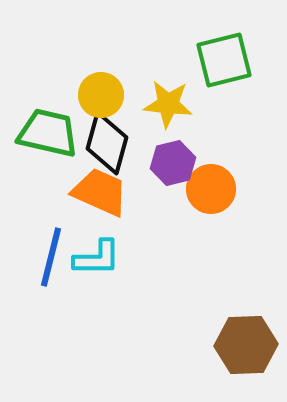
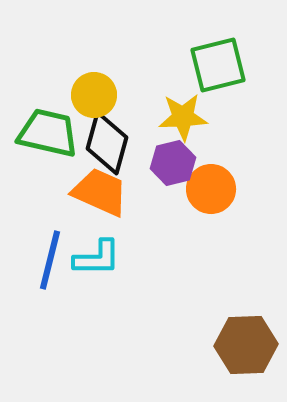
green square: moved 6 px left, 5 px down
yellow circle: moved 7 px left
yellow star: moved 15 px right, 13 px down; rotated 9 degrees counterclockwise
blue line: moved 1 px left, 3 px down
